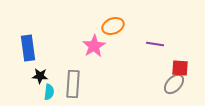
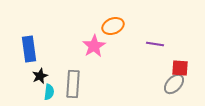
blue rectangle: moved 1 px right, 1 px down
black star: rotated 28 degrees counterclockwise
